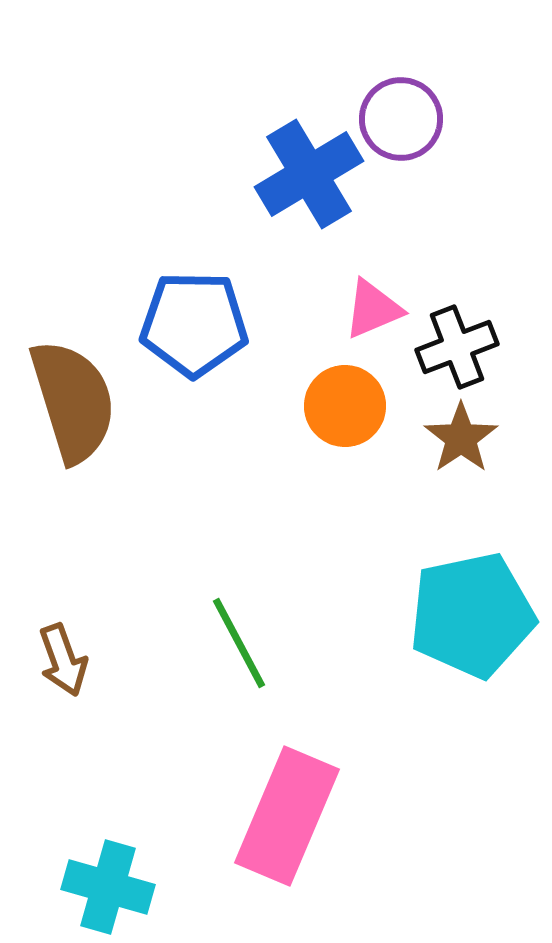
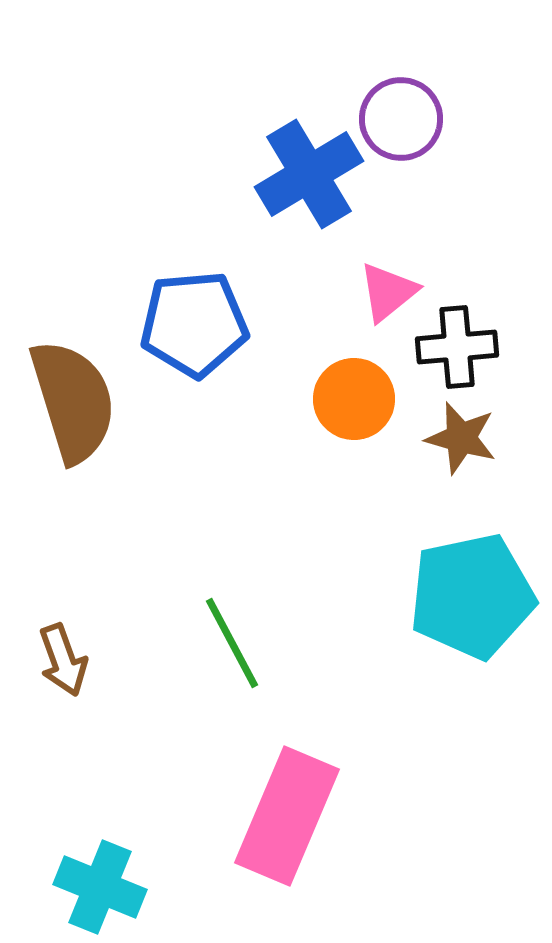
pink triangle: moved 15 px right, 17 px up; rotated 16 degrees counterclockwise
blue pentagon: rotated 6 degrees counterclockwise
black cross: rotated 16 degrees clockwise
orange circle: moved 9 px right, 7 px up
brown star: rotated 22 degrees counterclockwise
cyan pentagon: moved 19 px up
green line: moved 7 px left
cyan cross: moved 8 px left; rotated 6 degrees clockwise
